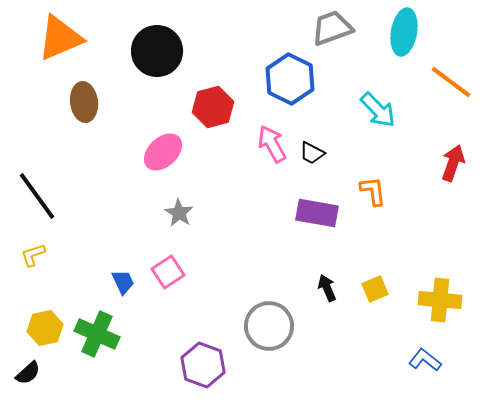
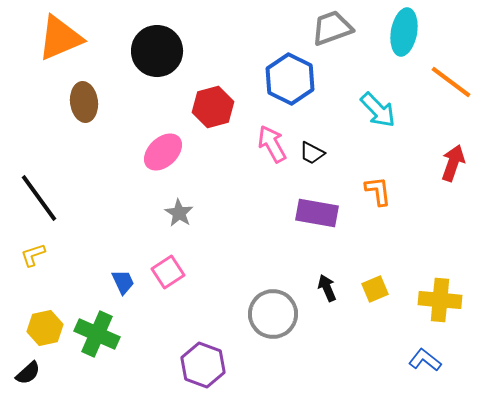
orange L-shape: moved 5 px right
black line: moved 2 px right, 2 px down
gray circle: moved 4 px right, 12 px up
